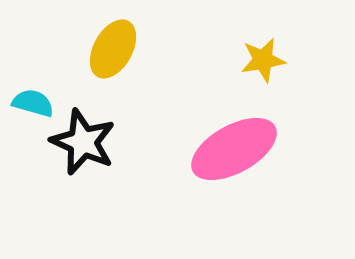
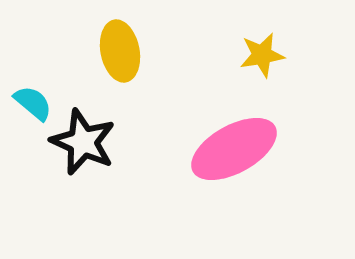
yellow ellipse: moved 7 px right, 2 px down; rotated 40 degrees counterclockwise
yellow star: moved 1 px left, 5 px up
cyan semicircle: rotated 24 degrees clockwise
